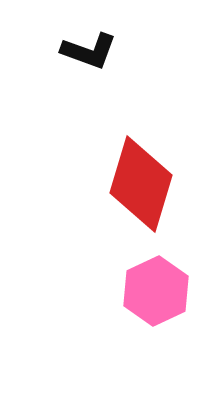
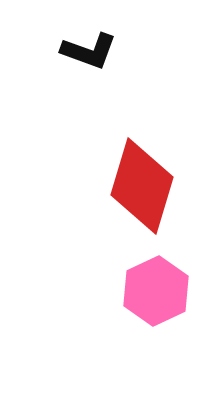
red diamond: moved 1 px right, 2 px down
